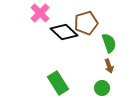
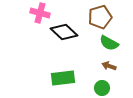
pink cross: rotated 30 degrees counterclockwise
brown pentagon: moved 14 px right, 6 px up
green semicircle: rotated 138 degrees clockwise
brown arrow: rotated 128 degrees clockwise
green rectangle: moved 5 px right, 5 px up; rotated 65 degrees counterclockwise
